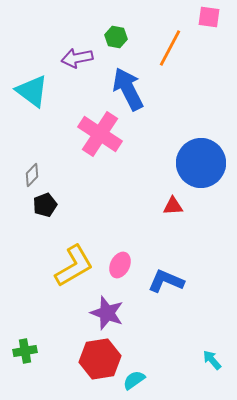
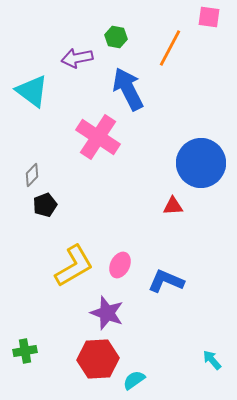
pink cross: moved 2 px left, 3 px down
red hexagon: moved 2 px left; rotated 6 degrees clockwise
